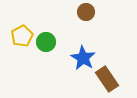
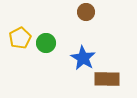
yellow pentagon: moved 2 px left, 2 px down
green circle: moved 1 px down
brown rectangle: rotated 55 degrees counterclockwise
